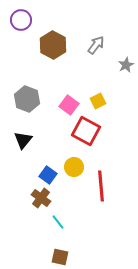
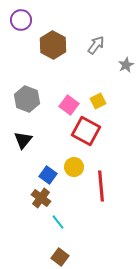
brown square: rotated 24 degrees clockwise
